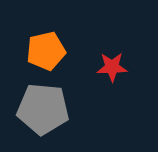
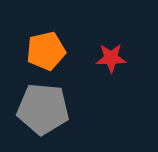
red star: moved 1 px left, 9 px up
